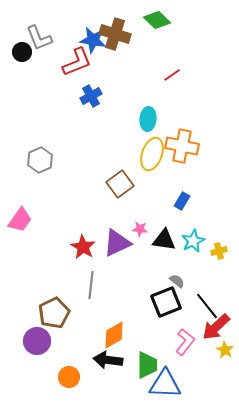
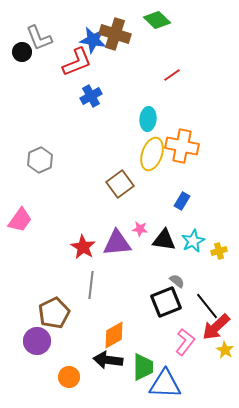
purple triangle: rotated 20 degrees clockwise
green trapezoid: moved 4 px left, 2 px down
